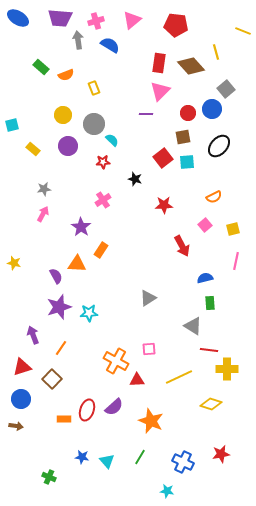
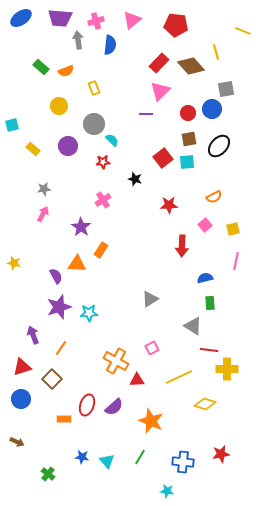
blue ellipse at (18, 18): moved 3 px right; rotated 65 degrees counterclockwise
blue semicircle at (110, 45): rotated 66 degrees clockwise
red rectangle at (159, 63): rotated 36 degrees clockwise
orange semicircle at (66, 75): moved 4 px up
gray square at (226, 89): rotated 30 degrees clockwise
yellow circle at (63, 115): moved 4 px left, 9 px up
brown square at (183, 137): moved 6 px right, 2 px down
red star at (164, 205): moved 5 px right
red arrow at (182, 246): rotated 30 degrees clockwise
gray triangle at (148, 298): moved 2 px right, 1 px down
pink square at (149, 349): moved 3 px right, 1 px up; rotated 24 degrees counterclockwise
yellow diamond at (211, 404): moved 6 px left
red ellipse at (87, 410): moved 5 px up
brown arrow at (16, 426): moved 1 px right, 16 px down; rotated 16 degrees clockwise
blue cross at (183, 462): rotated 20 degrees counterclockwise
green cross at (49, 477): moved 1 px left, 3 px up; rotated 16 degrees clockwise
